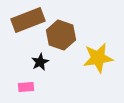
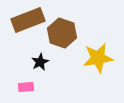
brown hexagon: moved 1 px right, 2 px up
